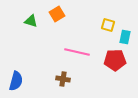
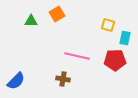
green triangle: rotated 16 degrees counterclockwise
cyan rectangle: moved 1 px down
pink line: moved 4 px down
blue semicircle: rotated 30 degrees clockwise
